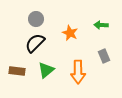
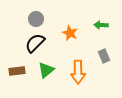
brown rectangle: rotated 14 degrees counterclockwise
